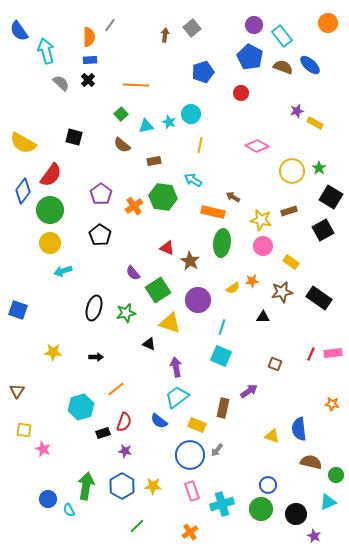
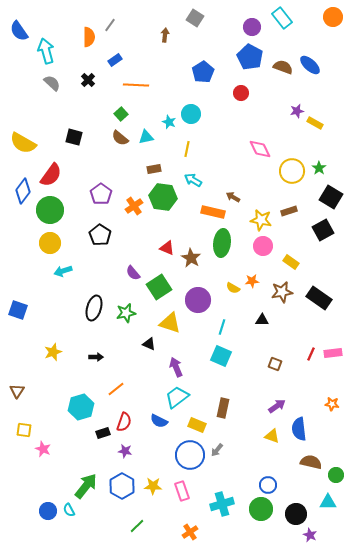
orange circle at (328, 23): moved 5 px right, 6 px up
purple circle at (254, 25): moved 2 px left, 2 px down
gray square at (192, 28): moved 3 px right, 10 px up; rotated 18 degrees counterclockwise
cyan rectangle at (282, 36): moved 18 px up
blue rectangle at (90, 60): moved 25 px right; rotated 32 degrees counterclockwise
blue pentagon at (203, 72): rotated 15 degrees counterclockwise
gray semicircle at (61, 83): moved 9 px left
cyan triangle at (146, 126): moved 11 px down
brown semicircle at (122, 145): moved 2 px left, 7 px up
yellow line at (200, 145): moved 13 px left, 4 px down
pink diamond at (257, 146): moved 3 px right, 3 px down; rotated 35 degrees clockwise
brown rectangle at (154, 161): moved 8 px down
brown star at (190, 261): moved 1 px right, 3 px up
yellow semicircle at (233, 288): rotated 64 degrees clockwise
green square at (158, 290): moved 1 px right, 3 px up
black triangle at (263, 317): moved 1 px left, 3 px down
yellow star at (53, 352): rotated 24 degrees counterclockwise
purple arrow at (176, 367): rotated 12 degrees counterclockwise
purple arrow at (249, 391): moved 28 px right, 15 px down
blue semicircle at (159, 421): rotated 12 degrees counterclockwise
green arrow at (86, 486): rotated 28 degrees clockwise
pink rectangle at (192, 491): moved 10 px left
blue circle at (48, 499): moved 12 px down
cyan triangle at (328, 502): rotated 24 degrees clockwise
purple star at (314, 536): moved 4 px left, 1 px up
